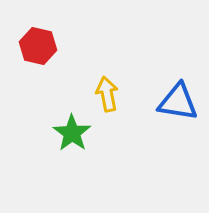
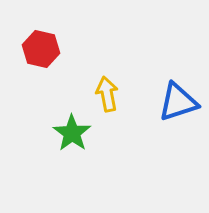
red hexagon: moved 3 px right, 3 px down
blue triangle: rotated 27 degrees counterclockwise
